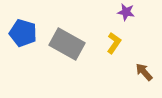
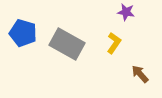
brown arrow: moved 4 px left, 2 px down
